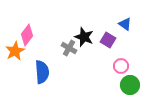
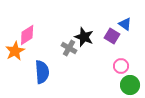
pink diamond: rotated 20 degrees clockwise
purple square: moved 4 px right, 4 px up
